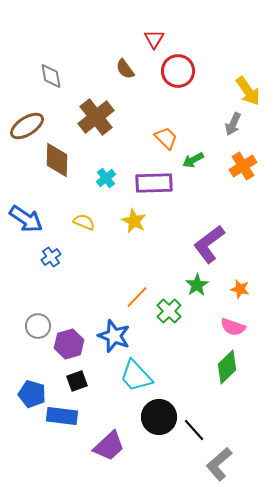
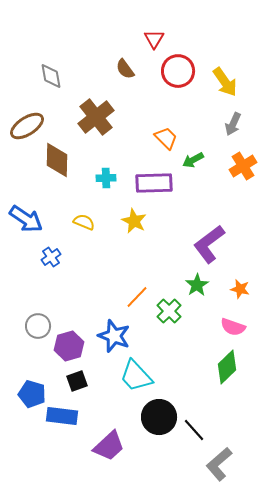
yellow arrow: moved 23 px left, 9 px up
cyan cross: rotated 36 degrees clockwise
purple hexagon: moved 2 px down
